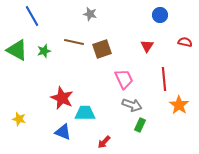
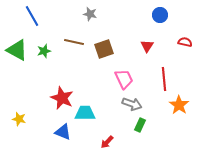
brown square: moved 2 px right
gray arrow: moved 1 px up
red arrow: moved 3 px right
